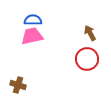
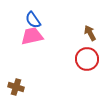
blue semicircle: rotated 126 degrees counterclockwise
brown cross: moved 2 px left, 2 px down
